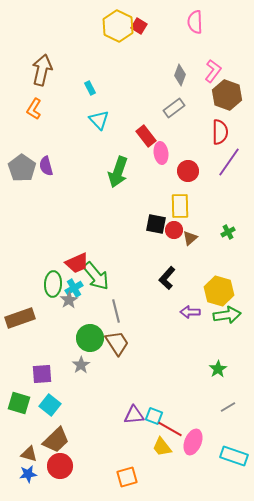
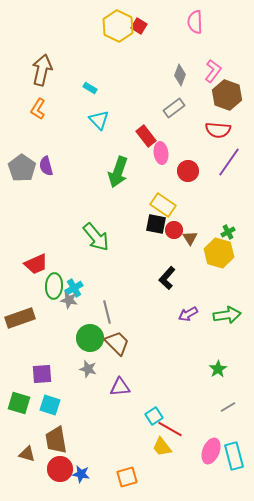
cyan rectangle at (90, 88): rotated 32 degrees counterclockwise
orange L-shape at (34, 109): moved 4 px right
red semicircle at (220, 132): moved 2 px left, 2 px up; rotated 95 degrees clockwise
yellow rectangle at (180, 206): moved 17 px left, 1 px up; rotated 55 degrees counterclockwise
brown triangle at (190, 238): rotated 21 degrees counterclockwise
red trapezoid at (77, 263): moved 41 px left, 1 px down
green arrow at (96, 276): moved 39 px up
green ellipse at (53, 284): moved 1 px right, 2 px down
yellow hexagon at (219, 291): moved 38 px up
gray star at (69, 300): rotated 30 degrees counterclockwise
gray line at (116, 311): moved 9 px left, 1 px down
purple arrow at (190, 312): moved 2 px left, 2 px down; rotated 30 degrees counterclockwise
brown trapezoid at (117, 343): rotated 12 degrees counterclockwise
gray star at (81, 365): moved 7 px right, 4 px down; rotated 24 degrees counterclockwise
cyan square at (50, 405): rotated 20 degrees counterclockwise
purple triangle at (134, 415): moved 14 px left, 28 px up
cyan square at (154, 416): rotated 36 degrees clockwise
brown trapezoid at (56, 440): rotated 124 degrees clockwise
pink ellipse at (193, 442): moved 18 px right, 9 px down
brown triangle at (29, 454): moved 2 px left
cyan rectangle at (234, 456): rotated 56 degrees clockwise
red circle at (60, 466): moved 3 px down
blue star at (28, 474): moved 53 px right; rotated 18 degrees clockwise
